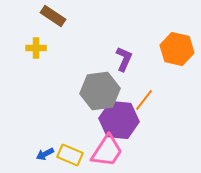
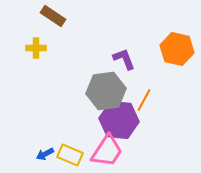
purple L-shape: rotated 45 degrees counterclockwise
gray hexagon: moved 6 px right
orange line: rotated 10 degrees counterclockwise
